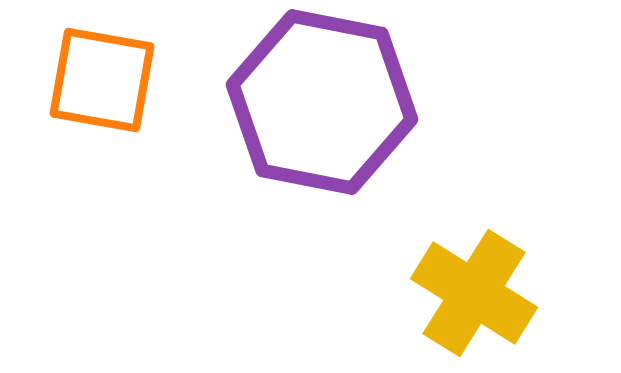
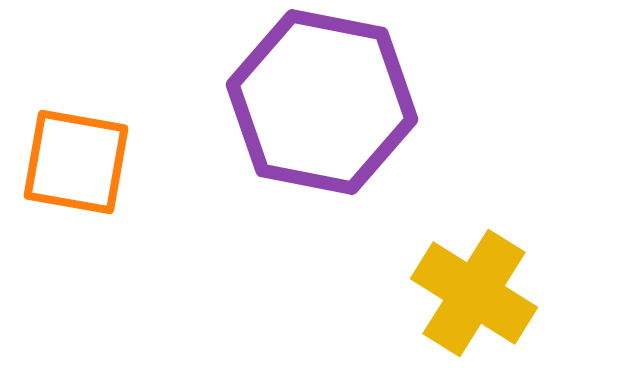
orange square: moved 26 px left, 82 px down
